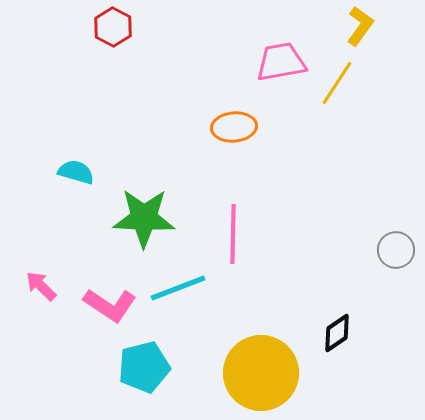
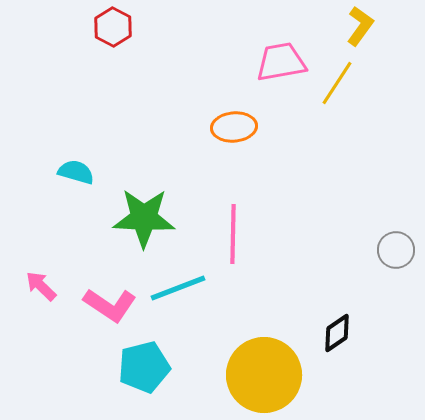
yellow circle: moved 3 px right, 2 px down
